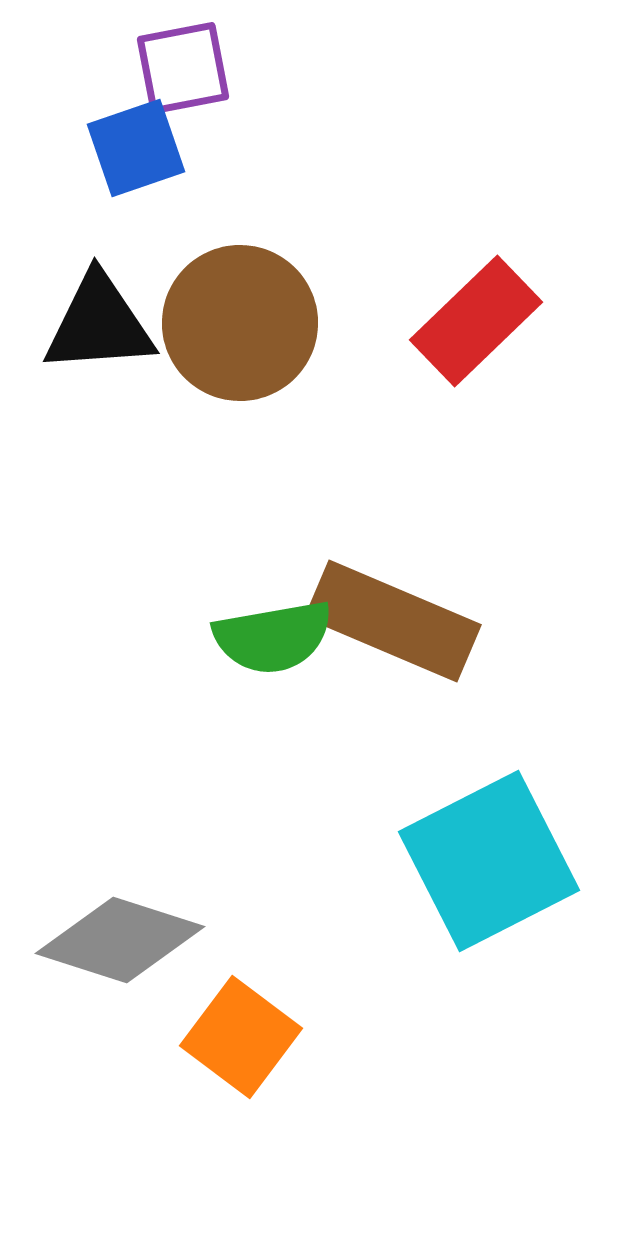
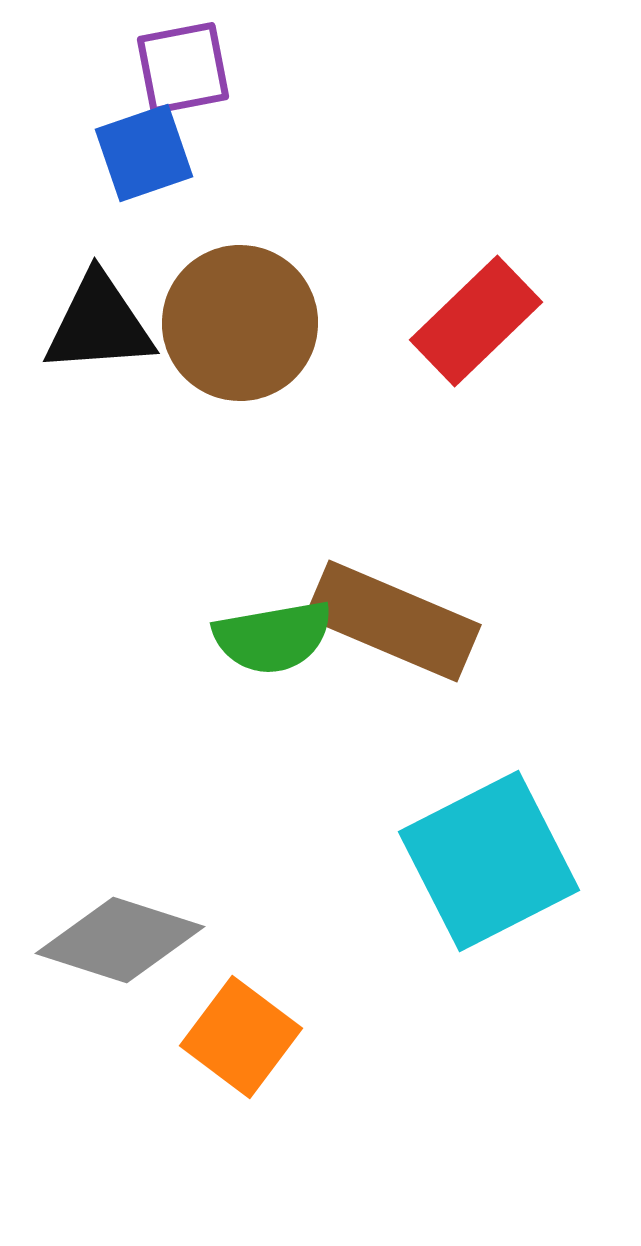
blue square: moved 8 px right, 5 px down
